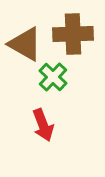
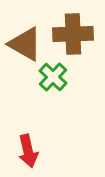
red arrow: moved 15 px left, 26 px down; rotated 8 degrees clockwise
